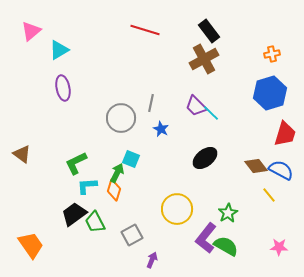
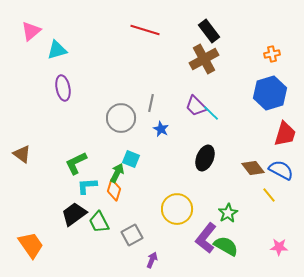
cyan triangle: moved 2 px left; rotated 15 degrees clockwise
black ellipse: rotated 30 degrees counterclockwise
brown diamond: moved 3 px left, 2 px down
green trapezoid: moved 4 px right
